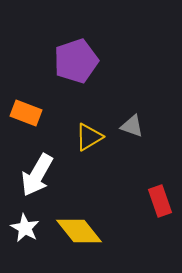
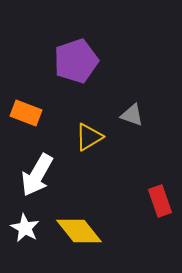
gray triangle: moved 11 px up
